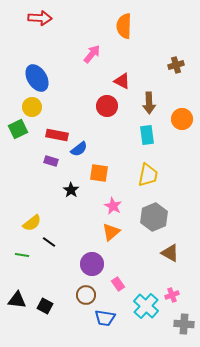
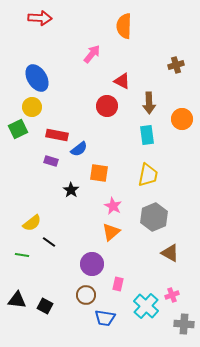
pink rectangle: rotated 48 degrees clockwise
